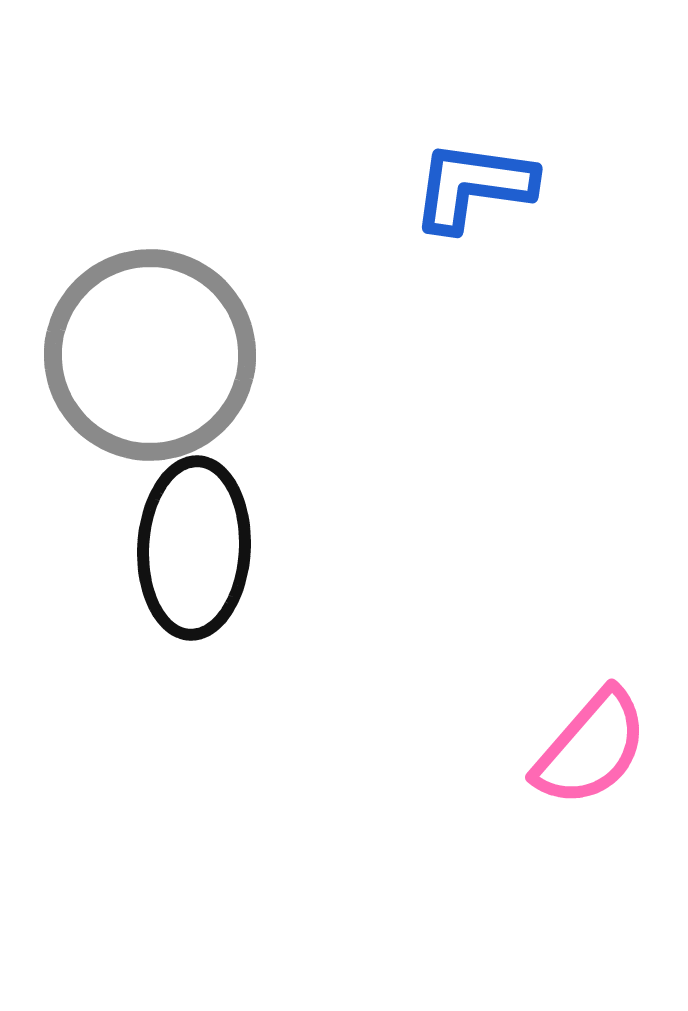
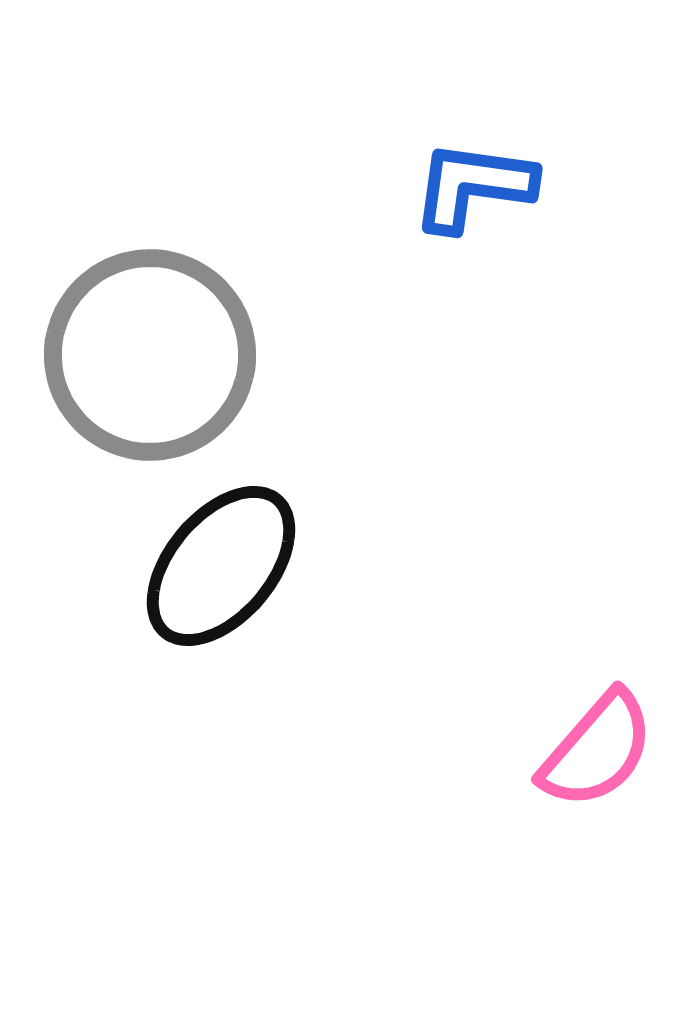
black ellipse: moved 27 px right, 18 px down; rotated 37 degrees clockwise
pink semicircle: moved 6 px right, 2 px down
